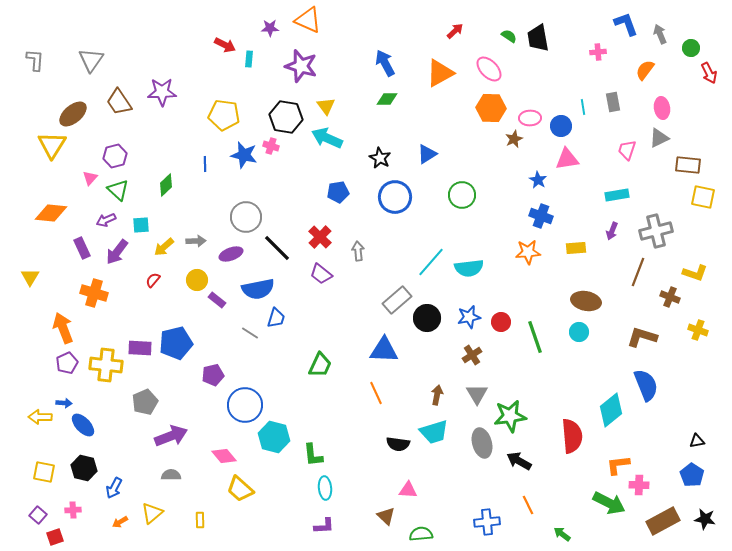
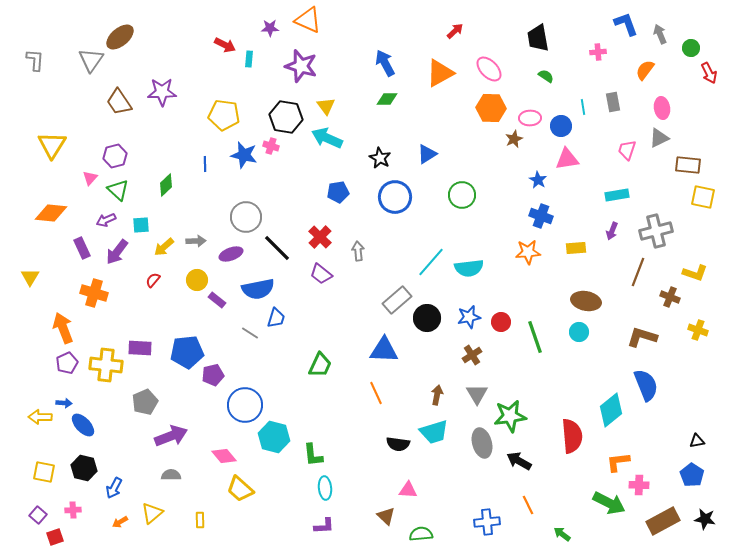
green semicircle at (509, 36): moved 37 px right, 40 px down
brown ellipse at (73, 114): moved 47 px right, 77 px up
blue pentagon at (176, 343): moved 11 px right, 9 px down; rotated 8 degrees clockwise
orange L-shape at (618, 465): moved 3 px up
